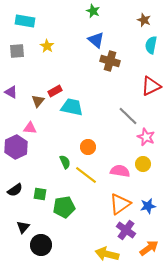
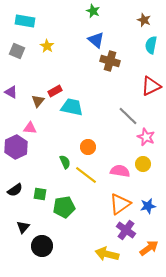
gray square: rotated 28 degrees clockwise
black circle: moved 1 px right, 1 px down
